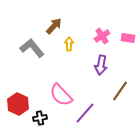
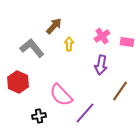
pink rectangle: moved 1 px left, 4 px down
red hexagon: moved 22 px up
black cross: moved 1 px left, 2 px up
